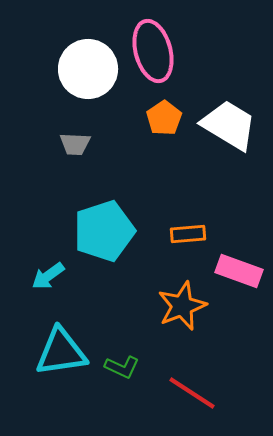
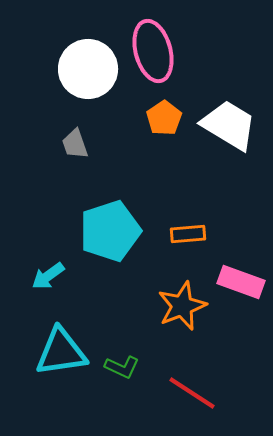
gray trapezoid: rotated 68 degrees clockwise
cyan pentagon: moved 6 px right
pink rectangle: moved 2 px right, 11 px down
